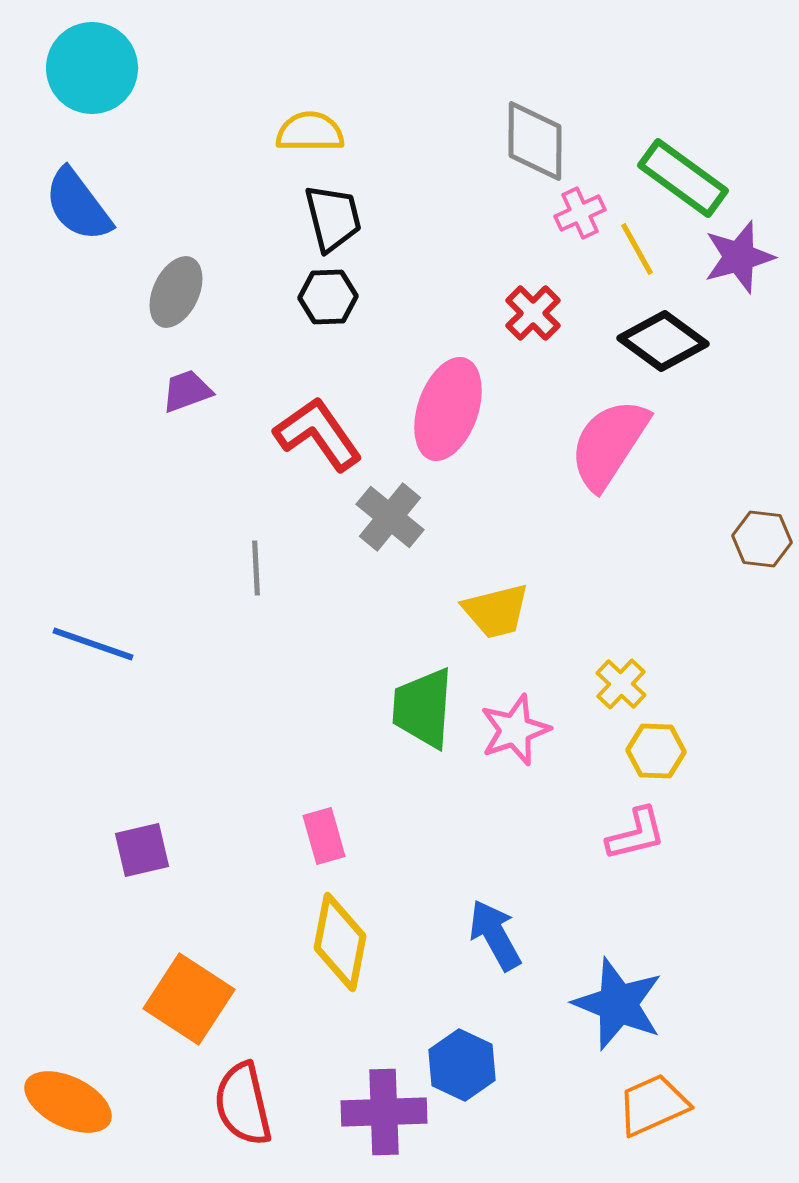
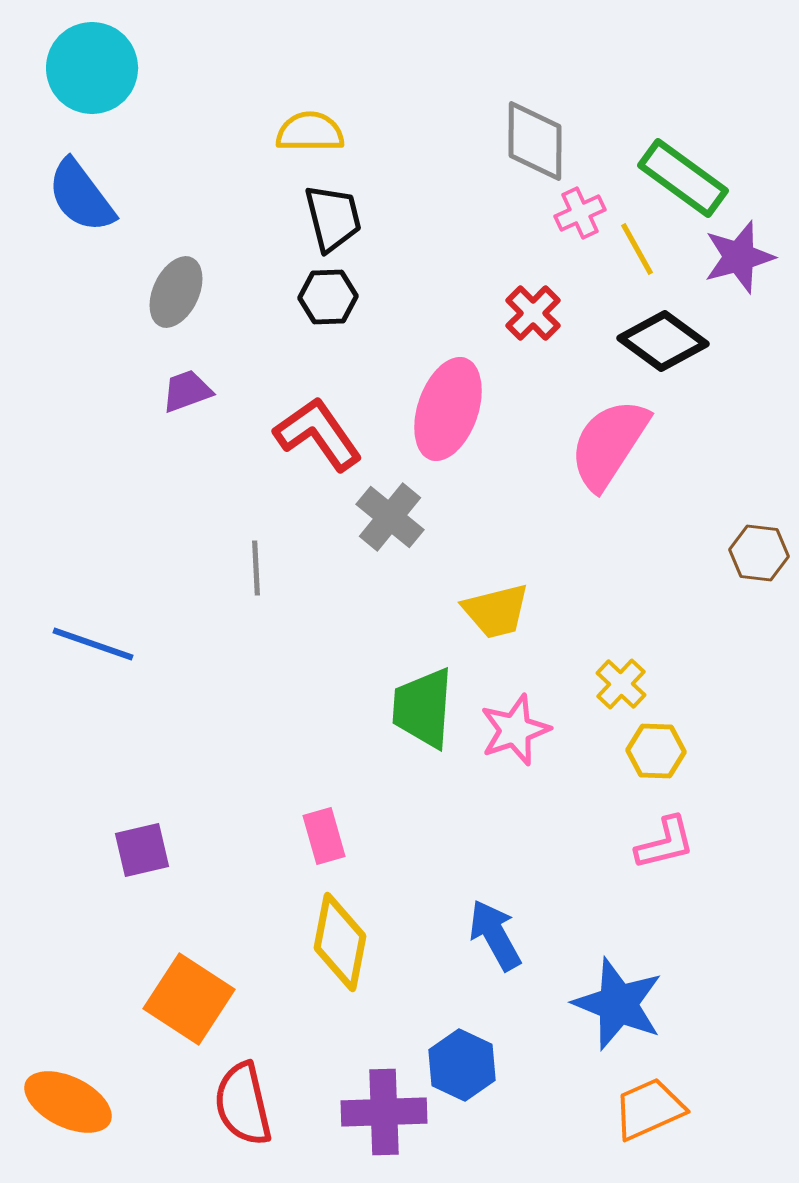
blue semicircle: moved 3 px right, 9 px up
brown hexagon: moved 3 px left, 14 px down
pink L-shape: moved 29 px right, 9 px down
orange trapezoid: moved 4 px left, 4 px down
